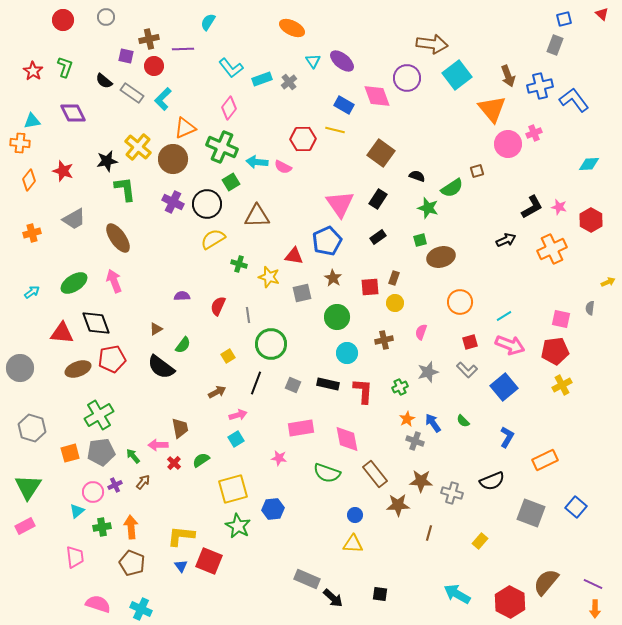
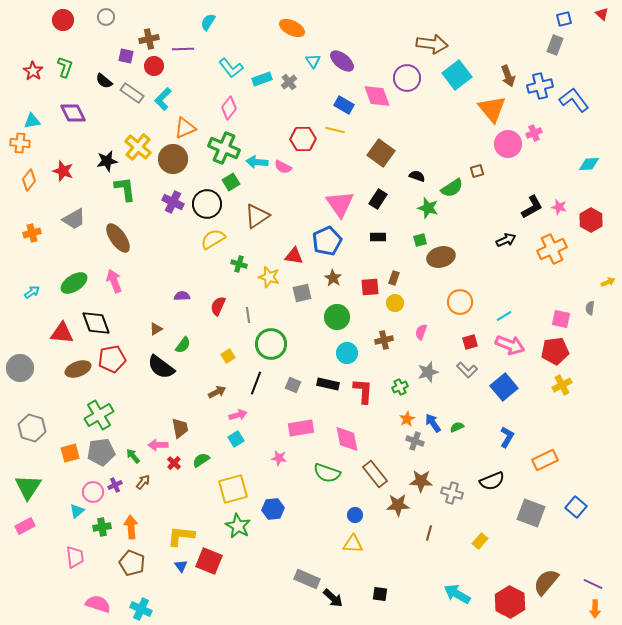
green cross at (222, 147): moved 2 px right, 1 px down
brown triangle at (257, 216): rotated 32 degrees counterclockwise
black rectangle at (378, 237): rotated 35 degrees clockwise
green semicircle at (463, 421): moved 6 px left, 6 px down; rotated 112 degrees clockwise
